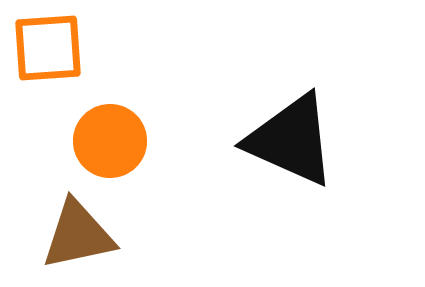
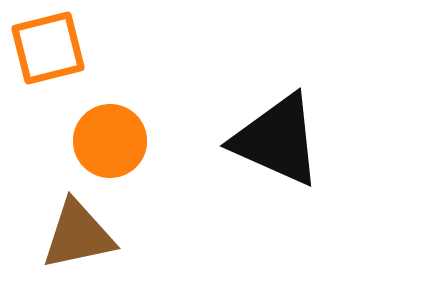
orange square: rotated 10 degrees counterclockwise
black triangle: moved 14 px left
